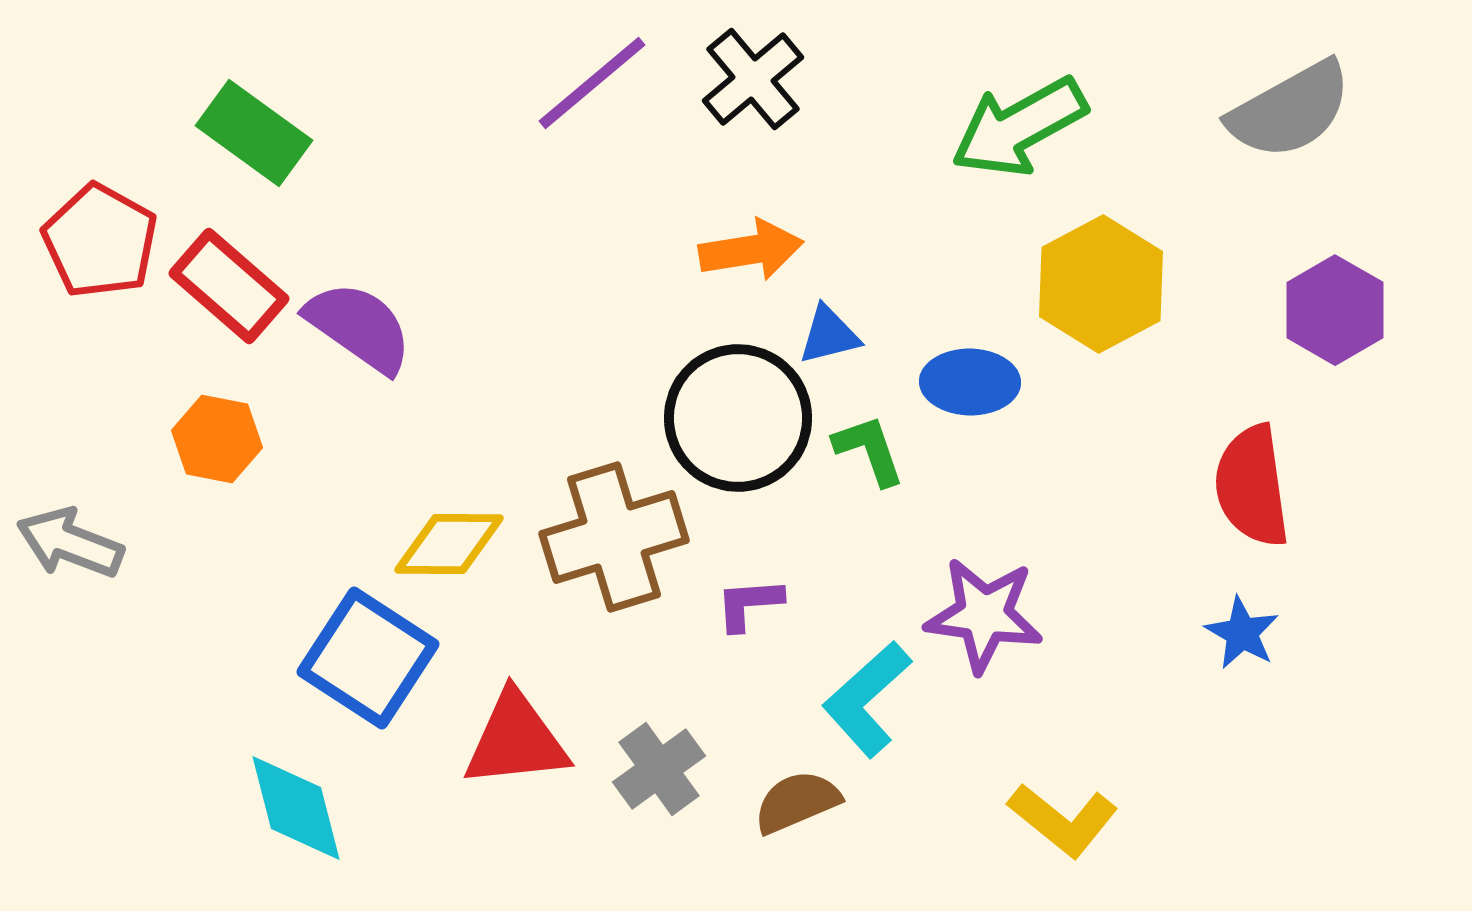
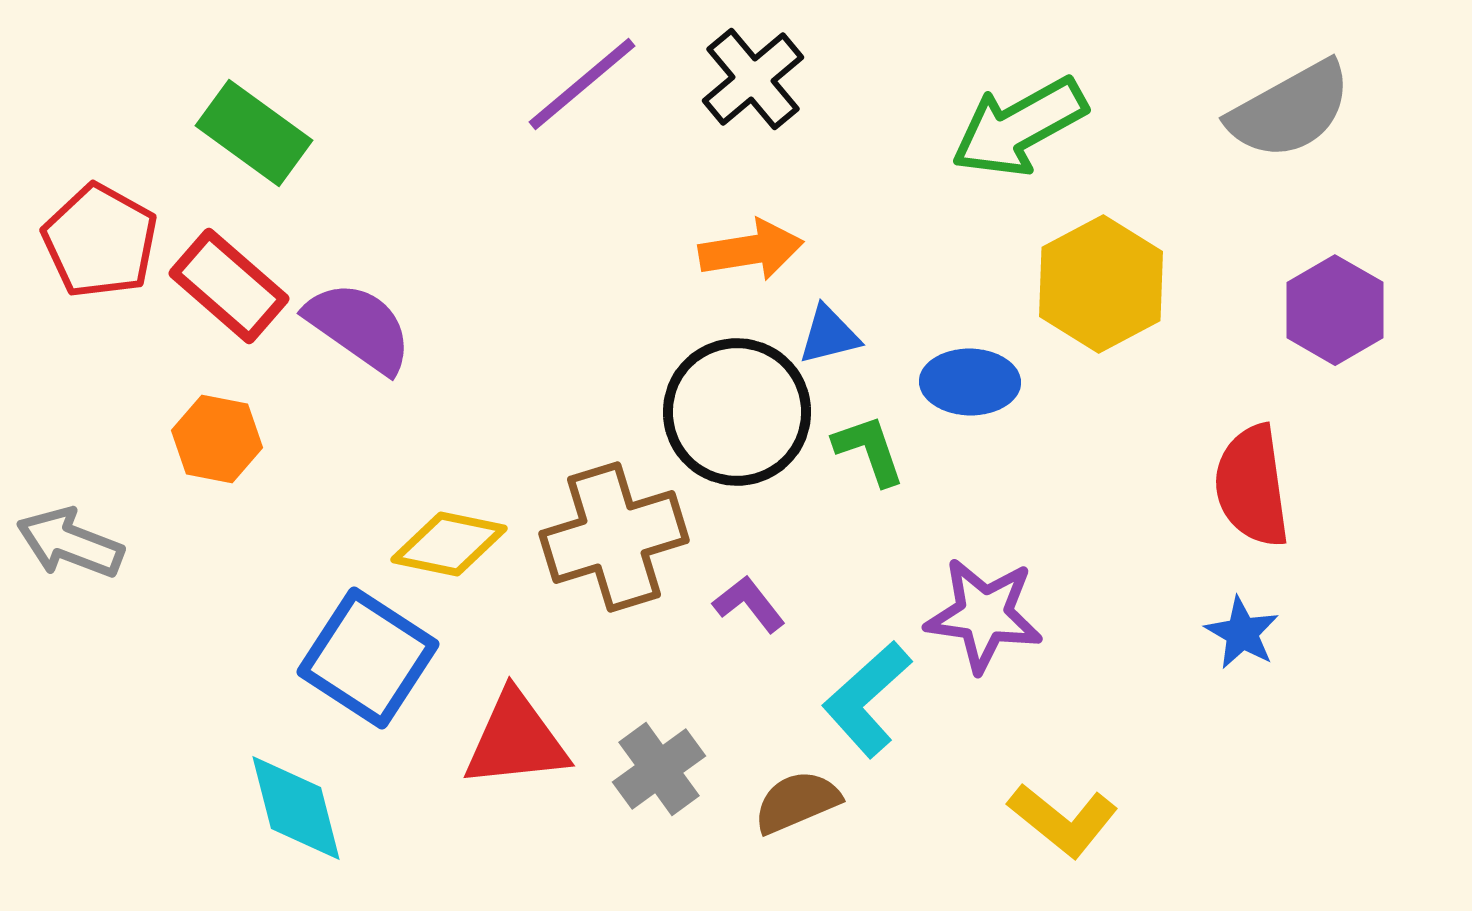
purple line: moved 10 px left, 1 px down
black circle: moved 1 px left, 6 px up
yellow diamond: rotated 11 degrees clockwise
purple L-shape: rotated 56 degrees clockwise
